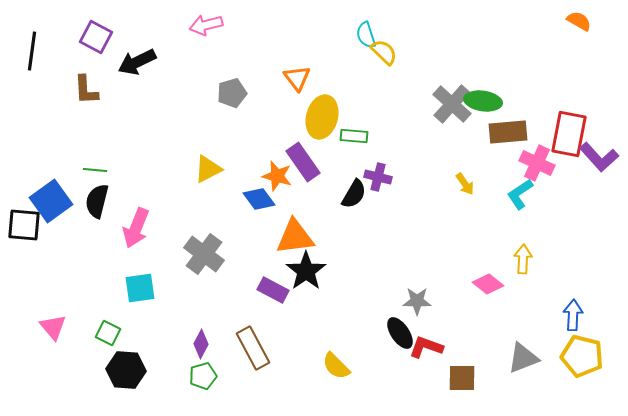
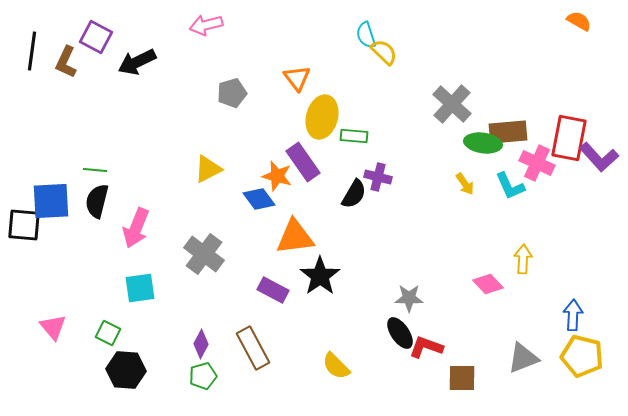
brown L-shape at (86, 90): moved 20 px left, 28 px up; rotated 28 degrees clockwise
green ellipse at (483, 101): moved 42 px down
red rectangle at (569, 134): moved 4 px down
cyan L-shape at (520, 194): moved 10 px left, 8 px up; rotated 80 degrees counterclockwise
blue square at (51, 201): rotated 33 degrees clockwise
black star at (306, 271): moved 14 px right, 5 px down
pink diamond at (488, 284): rotated 8 degrees clockwise
gray star at (417, 301): moved 8 px left, 3 px up
